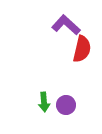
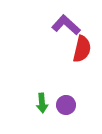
green arrow: moved 2 px left, 1 px down
